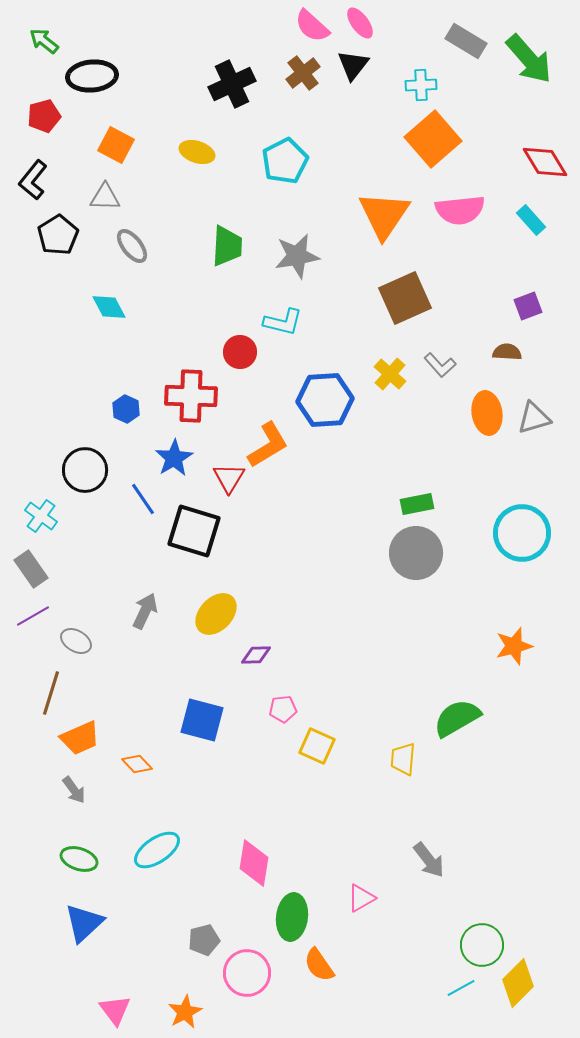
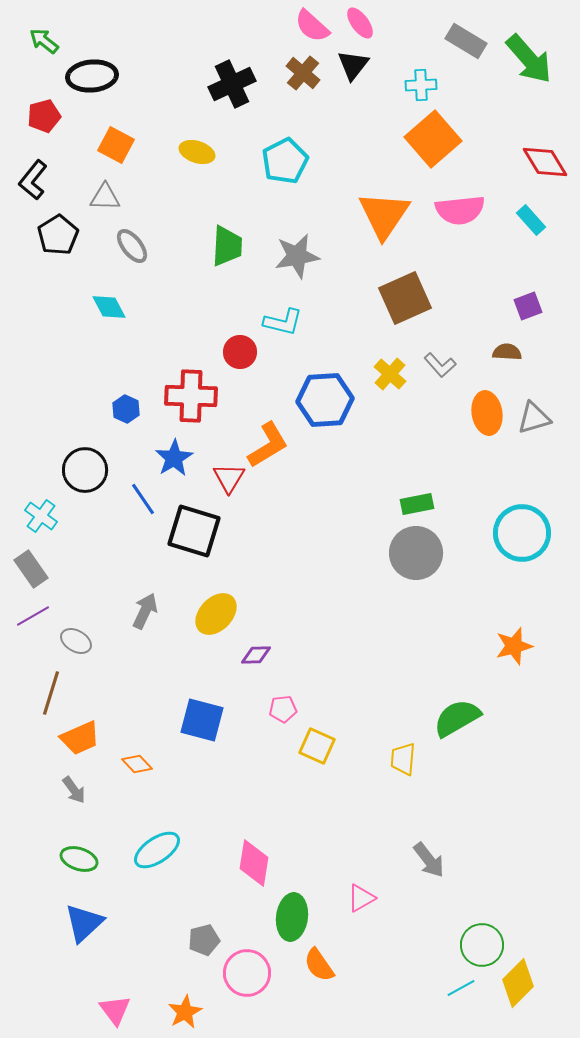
brown cross at (303, 73): rotated 12 degrees counterclockwise
